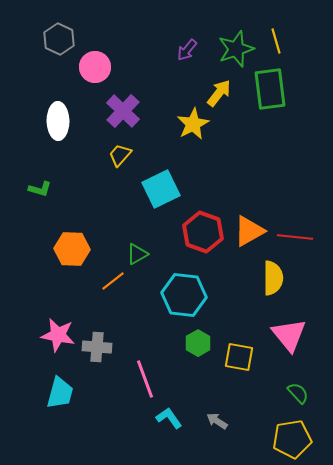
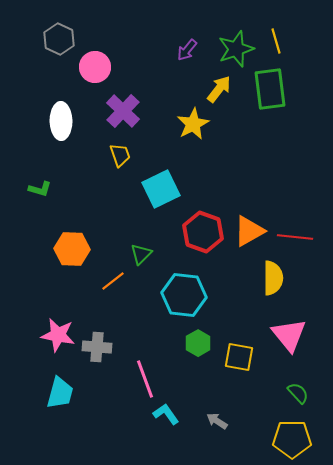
yellow arrow: moved 4 px up
white ellipse: moved 3 px right
yellow trapezoid: rotated 120 degrees clockwise
green triangle: moved 4 px right; rotated 15 degrees counterclockwise
cyan L-shape: moved 3 px left, 4 px up
yellow pentagon: rotated 9 degrees clockwise
